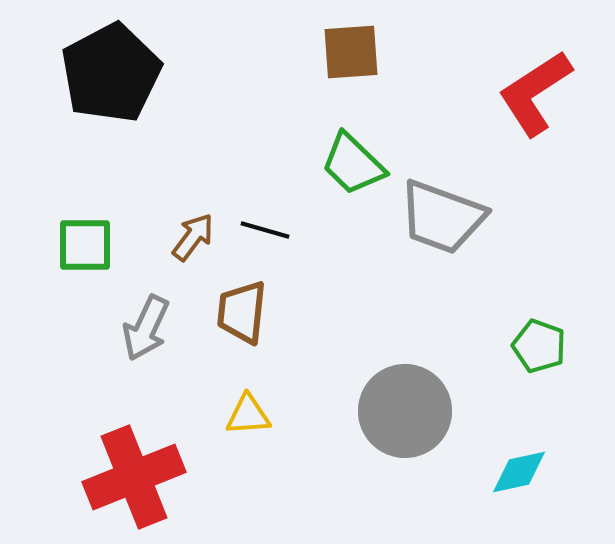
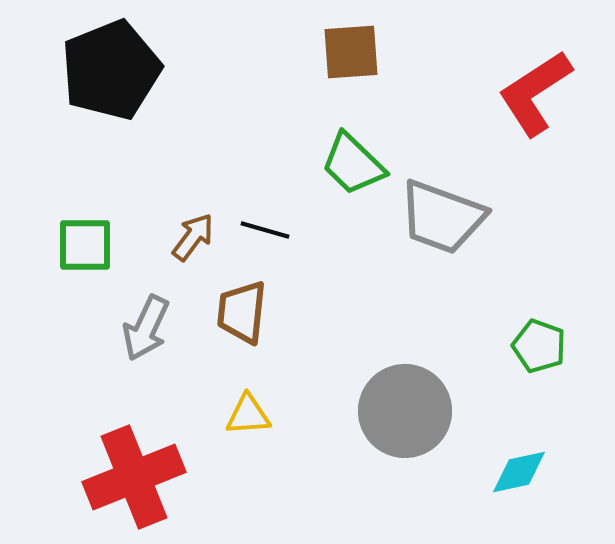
black pentagon: moved 3 px up; rotated 6 degrees clockwise
